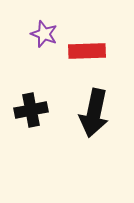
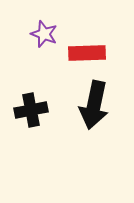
red rectangle: moved 2 px down
black arrow: moved 8 px up
